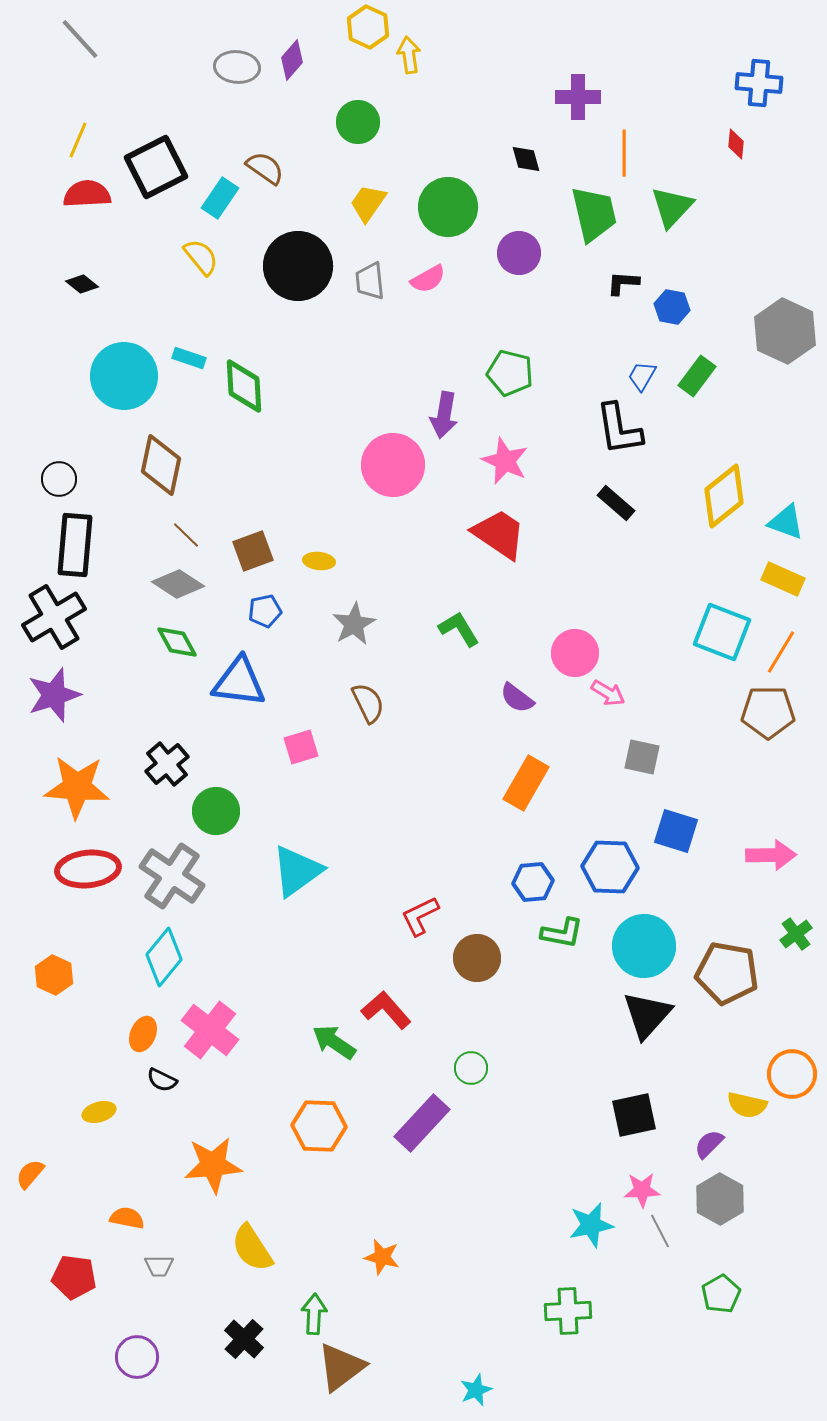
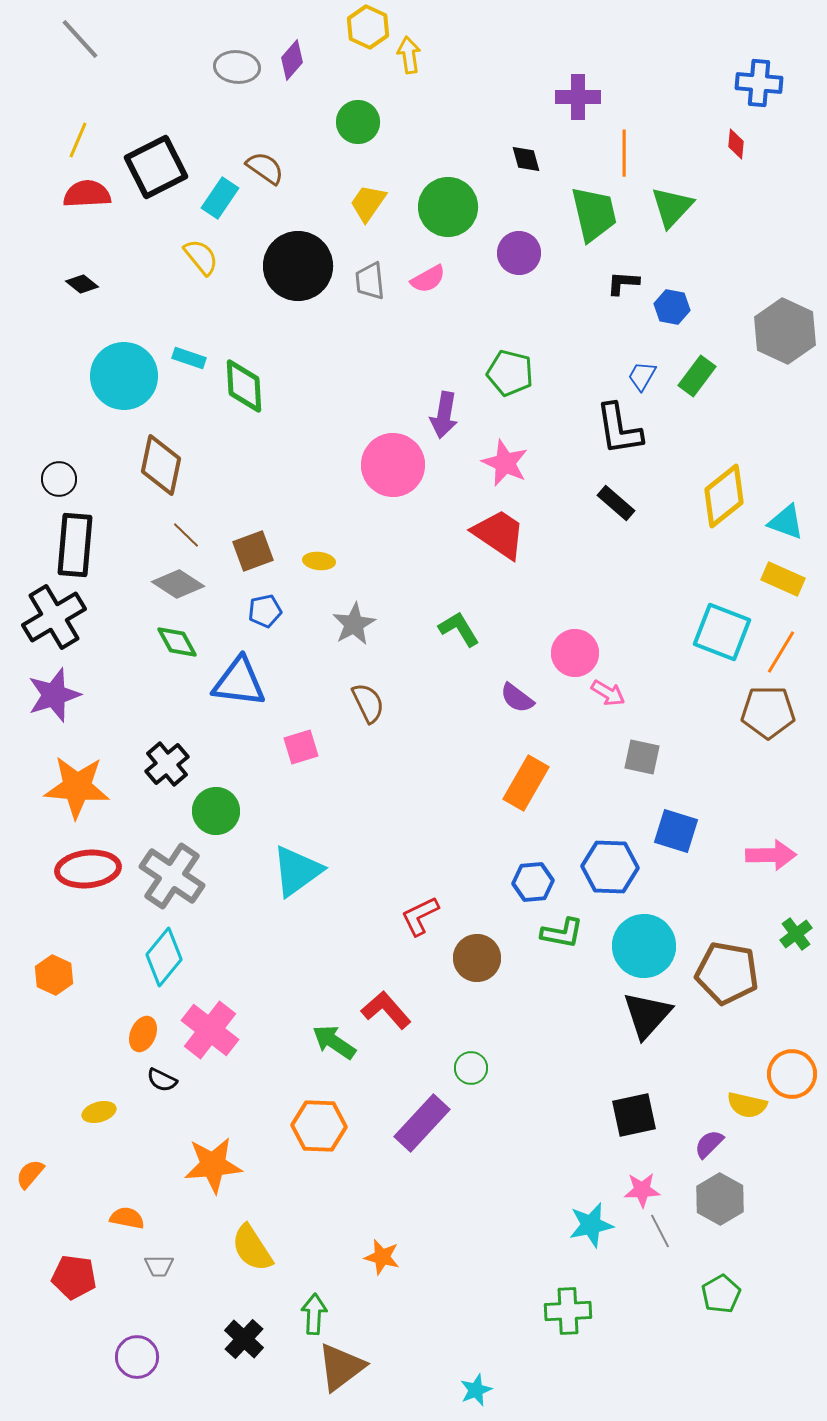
pink star at (505, 461): moved 2 px down
